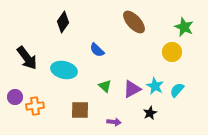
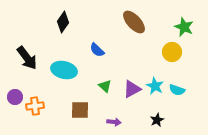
cyan semicircle: rotated 112 degrees counterclockwise
black star: moved 7 px right, 7 px down
